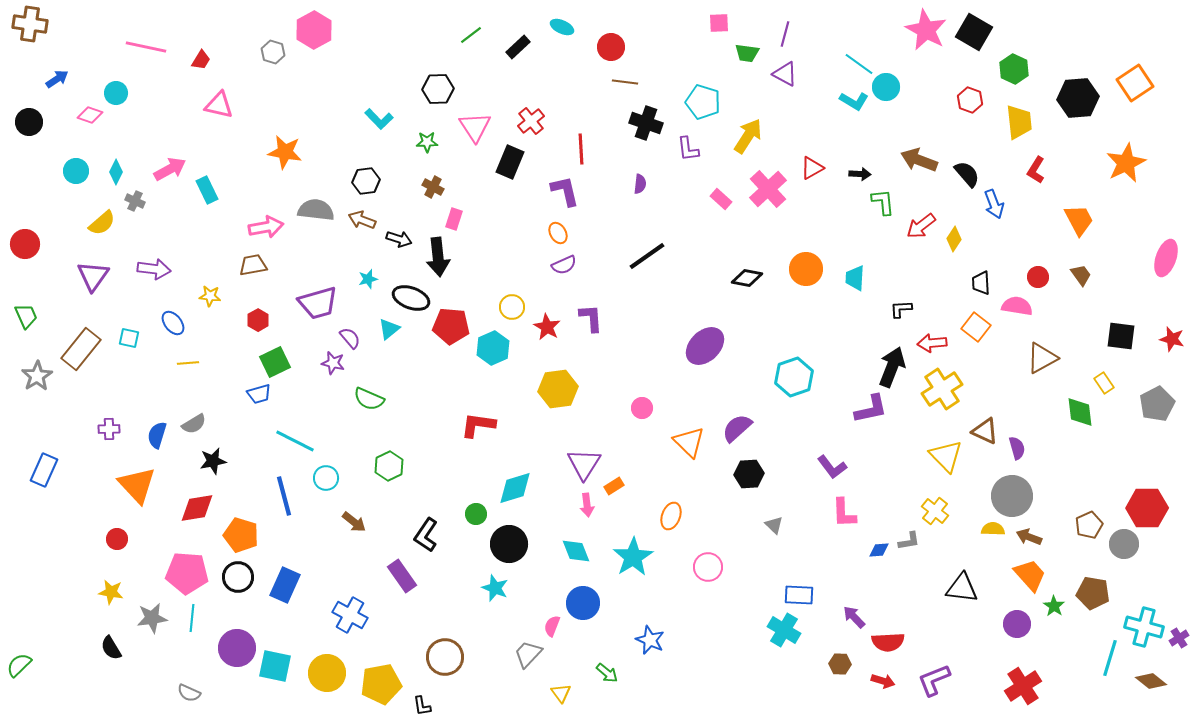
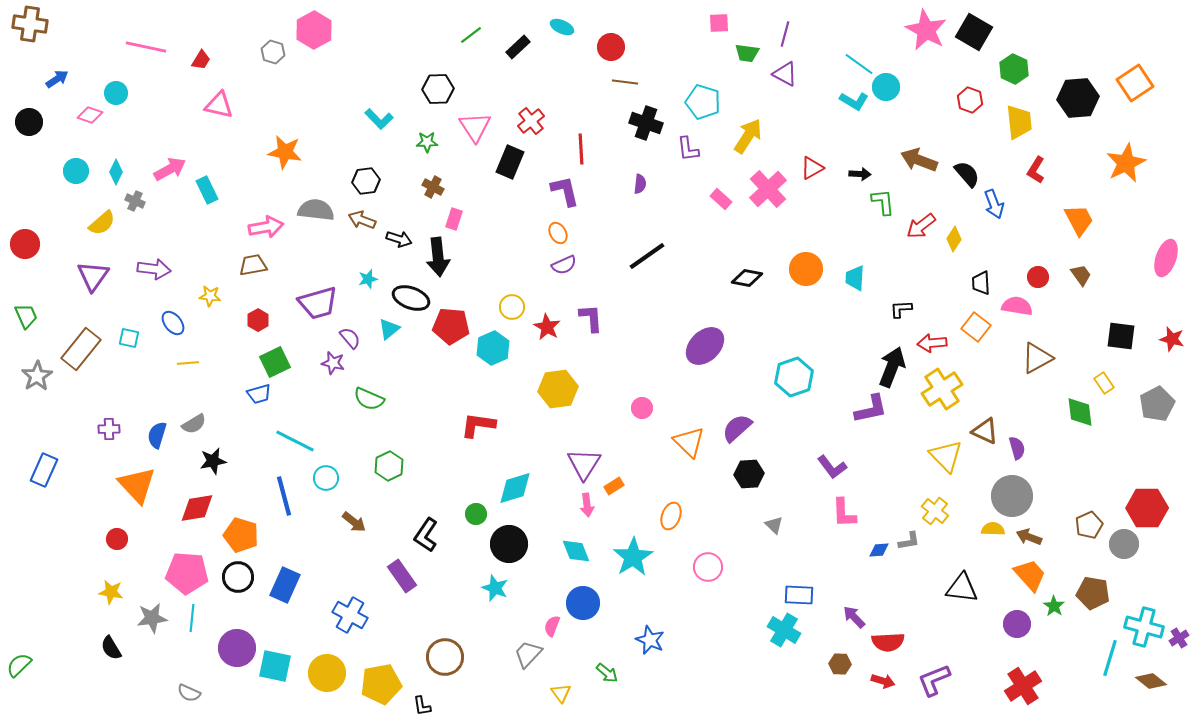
brown triangle at (1042, 358): moved 5 px left
